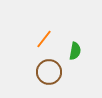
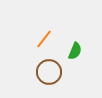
green semicircle: rotated 12 degrees clockwise
